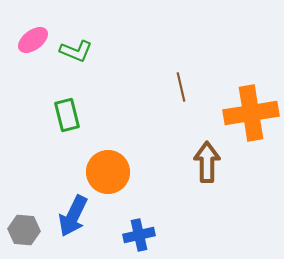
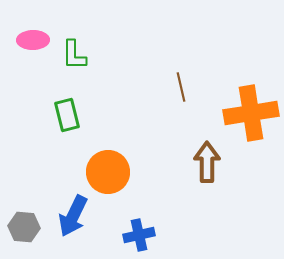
pink ellipse: rotated 36 degrees clockwise
green L-shape: moved 2 px left, 4 px down; rotated 68 degrees clockwise
gray hexagon: moved 3 px up
